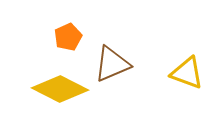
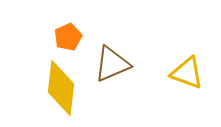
yellow diamond: moved 1 px right, 1 px up; rotated 70 degrees clockwise
